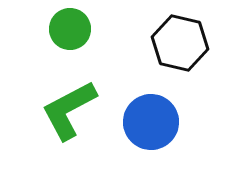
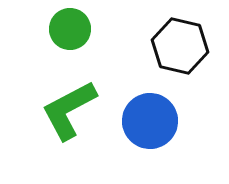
black hexagon: moved 3 px down
blue circle: moved 1 px left, 1 px up
